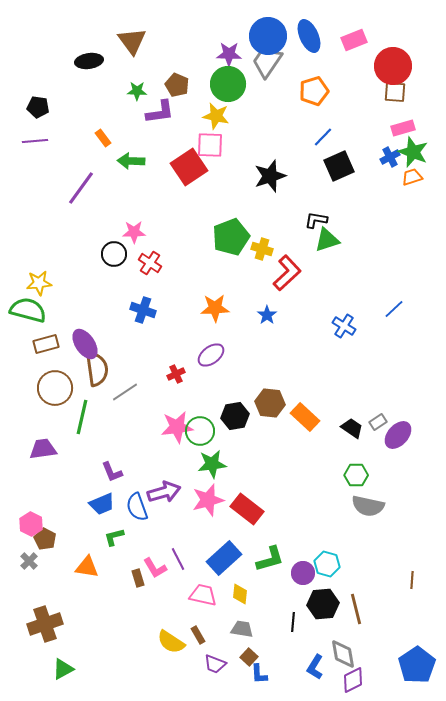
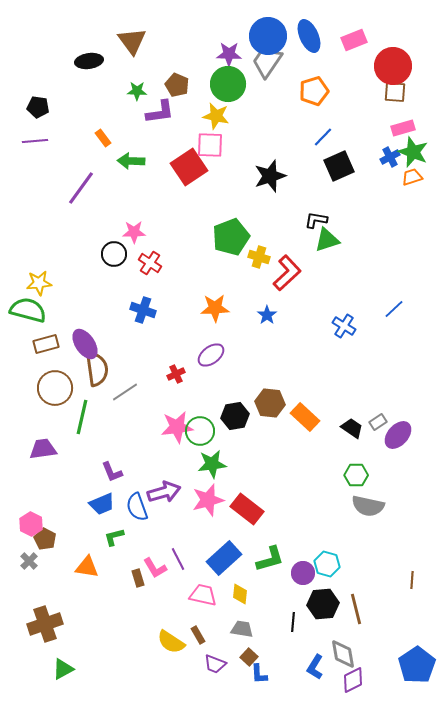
yellow cross at (262, 249): moved 3 px left, 8 px down
